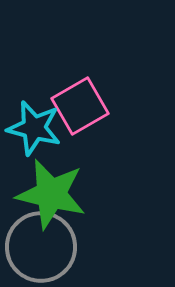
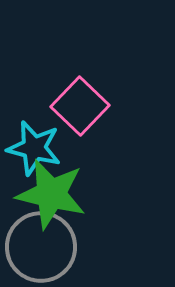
pink square: rotated 16 degrees counterclockwise
cyan star: moved 20 px down
